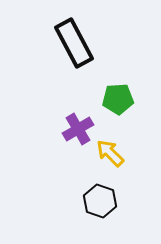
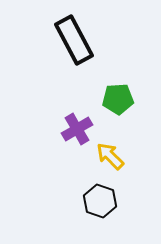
black rectangle: moved 3 px up
purple cross: moved 1 px left
yellow arrow: moved 3 px down
